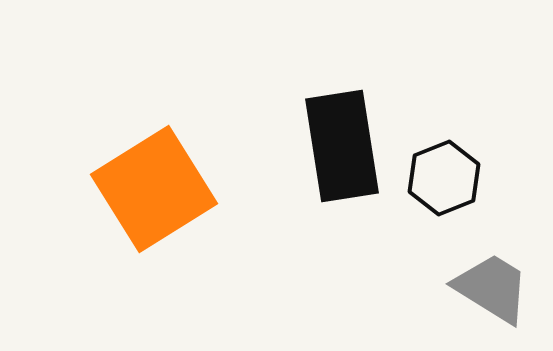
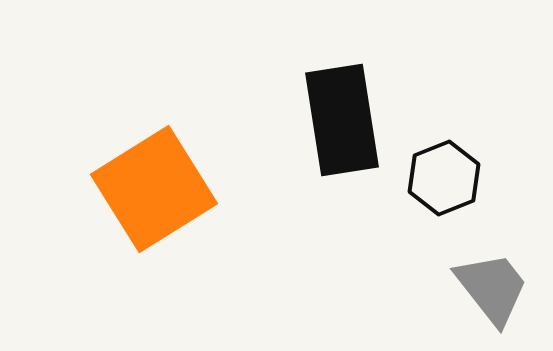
black rectangle: moved 26 px up
gray trapezoid: rotated 20 degrees clockwise
